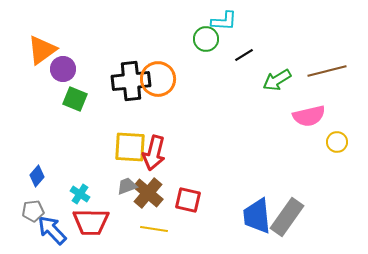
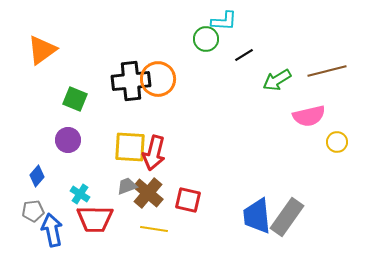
purple circle: moved 5 px right, 71 px down
red trapezoid: moved 4 px right, 3 px up
blue arrow: rotated 32 degrees clockwise
